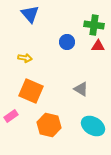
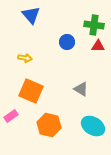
blue triangle: moved 1 px right, 1 px down
